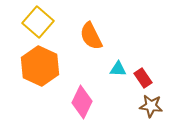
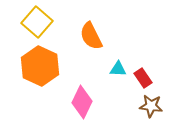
yellow square: moved 1 px left
